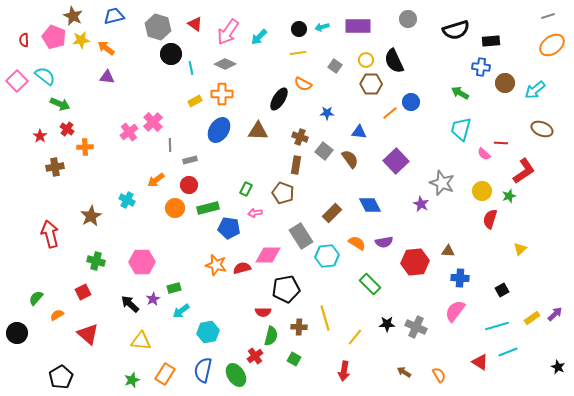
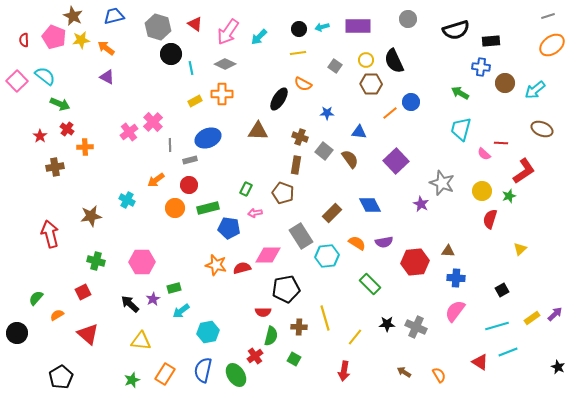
purple triangle at (107, 77): rotated 21 degrees clockwise
blue ellipse at (219, 130): moved 11 px left, 8 px down; rotated 35 degrees clockwise
brown star at (91, 216): rotated 20 degrees clockwise
blue cross at (460, 278): moved 4 px left
